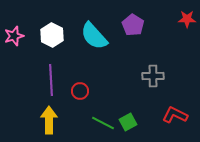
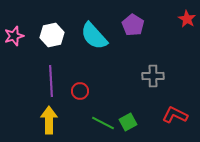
red star: rotated 30 degrees clockwise
white hexagon: rotated 20 degrees clockwise
purple line: moved 1 px down
